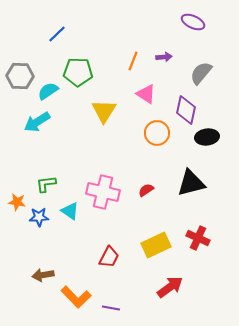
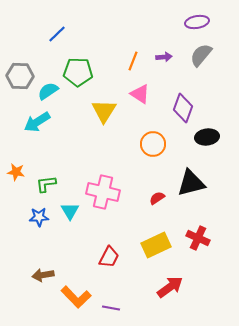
purple ellipse: moved 4 px right; rotated 35 degrees counterclockwise
gray semicircle: moved 18 px up
pink triangle: moved 6 px left
purple diamond: moved 3 px left, 2 px up; rotated 8 degrees clockwise
orange circle: moved 4 px left, 11 px down
red semicircle: moved 11 px right, 8 px down
orange star: moved 1 px left, 30 px up
cyan triangle: rotated 24 degrees clockwise
